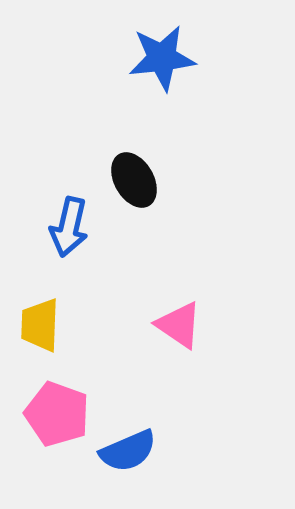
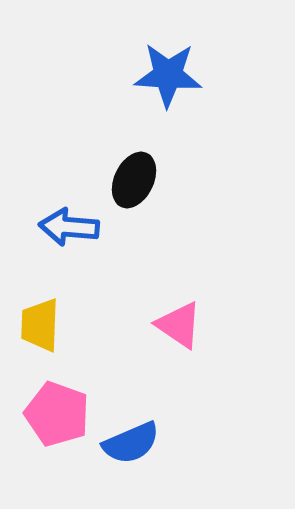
blue star: moved 6 px right, 17 px down; rotated 10 degrees clockwise
black ellipse: rotated 56 degrees clockwise
blue arrow: rotated 82 degrees clockwise
blue semicircle: moved 3 px right, 8 px up
